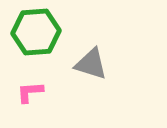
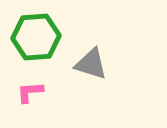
green hexagon: moved 5 px down
